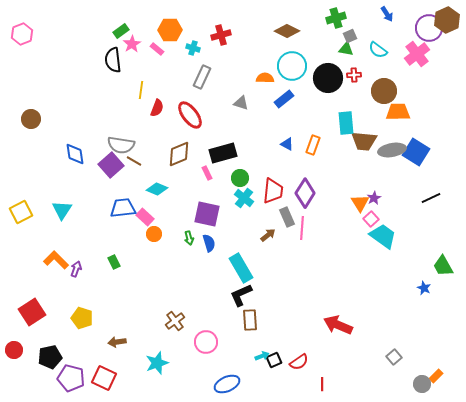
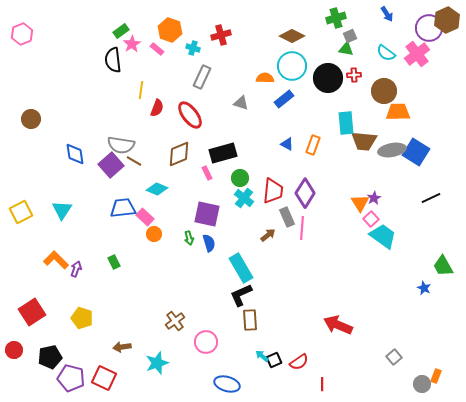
orange hexagon at (170, 30): rotated 20 degrees clockwise
brown diamond at (287, 31): moved 5 px right, 5 px down
cyan semicircle at (378, 50): moved 8 px right, 3 px down
brown arrow at (117, 342): moved 5 px right, 5 px down
cyan arrow at (262, 356): rotated 120 degrees counterclockwise
orange rectangle at (436, 376): rotated 24 degrees counterclockwise
blue ellipse at (227, 384): rotated 40 degrees clockwise
